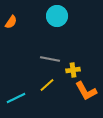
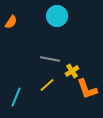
yellow cross: moved 1 px left, 1 px down; rotated 24 degrees counterclockwise
orange L-shape: moved 1 px right, 2 px up; rotated 10 degrees clockwise
cyan line: moved 1 px up; rotated 42 degrees counterclockwise
